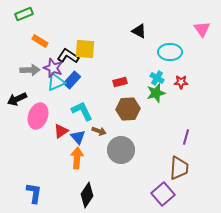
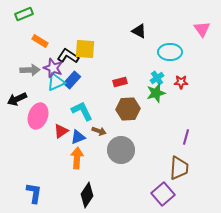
cyan cross: rotated 24 degrees clockwise
blue triangle: rotated 49 degrees clockwise
